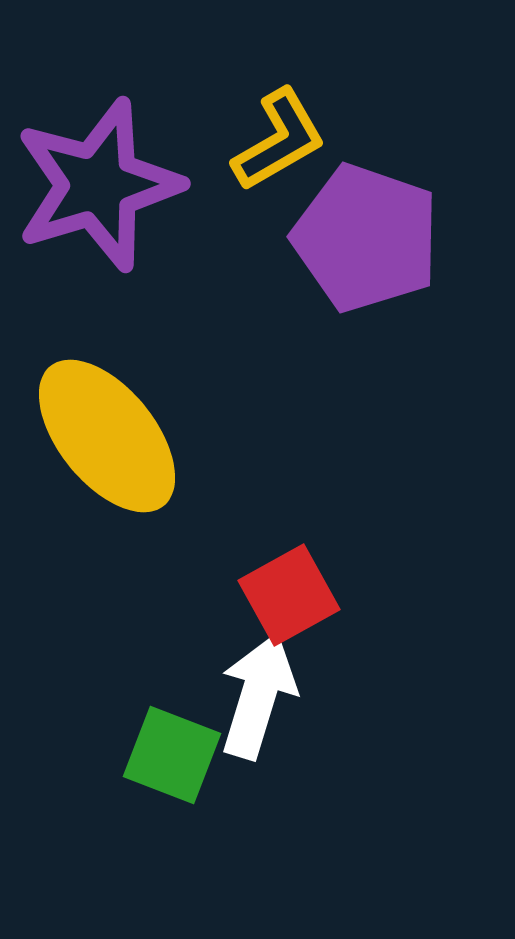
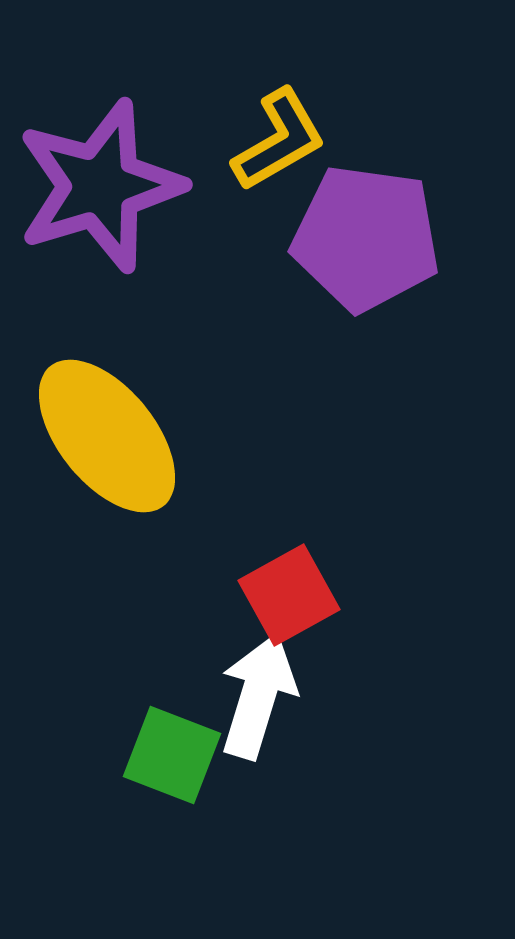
purple star: moved 2 px right, 1 px down
purple pentagon: rotated 11 degrees counterclockwise
